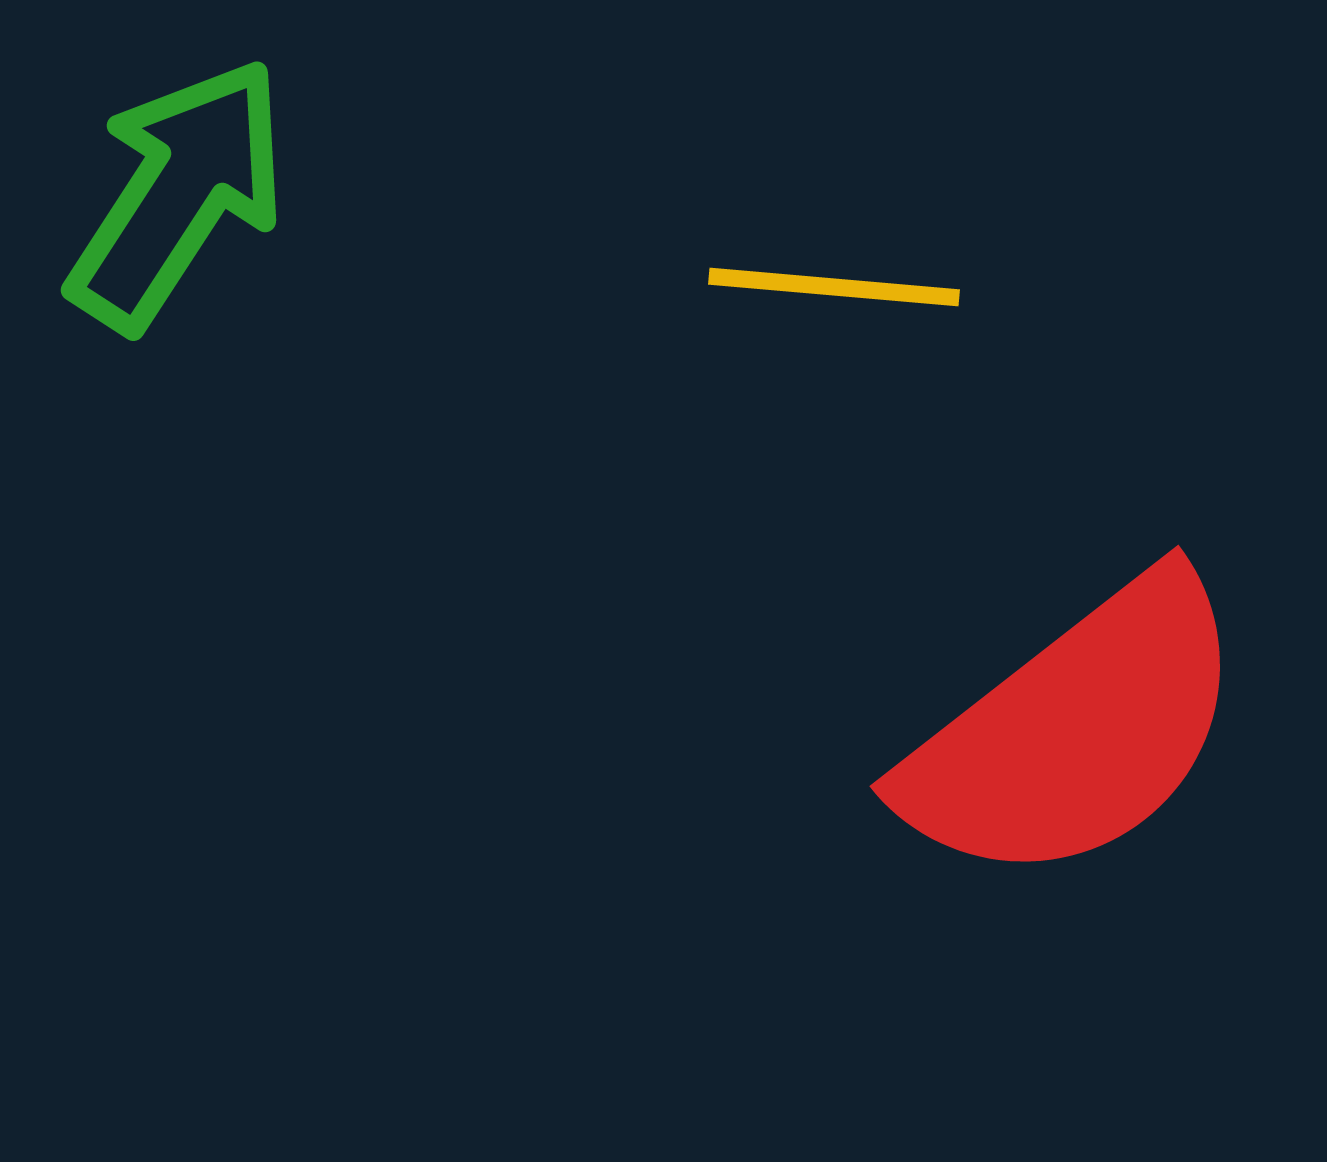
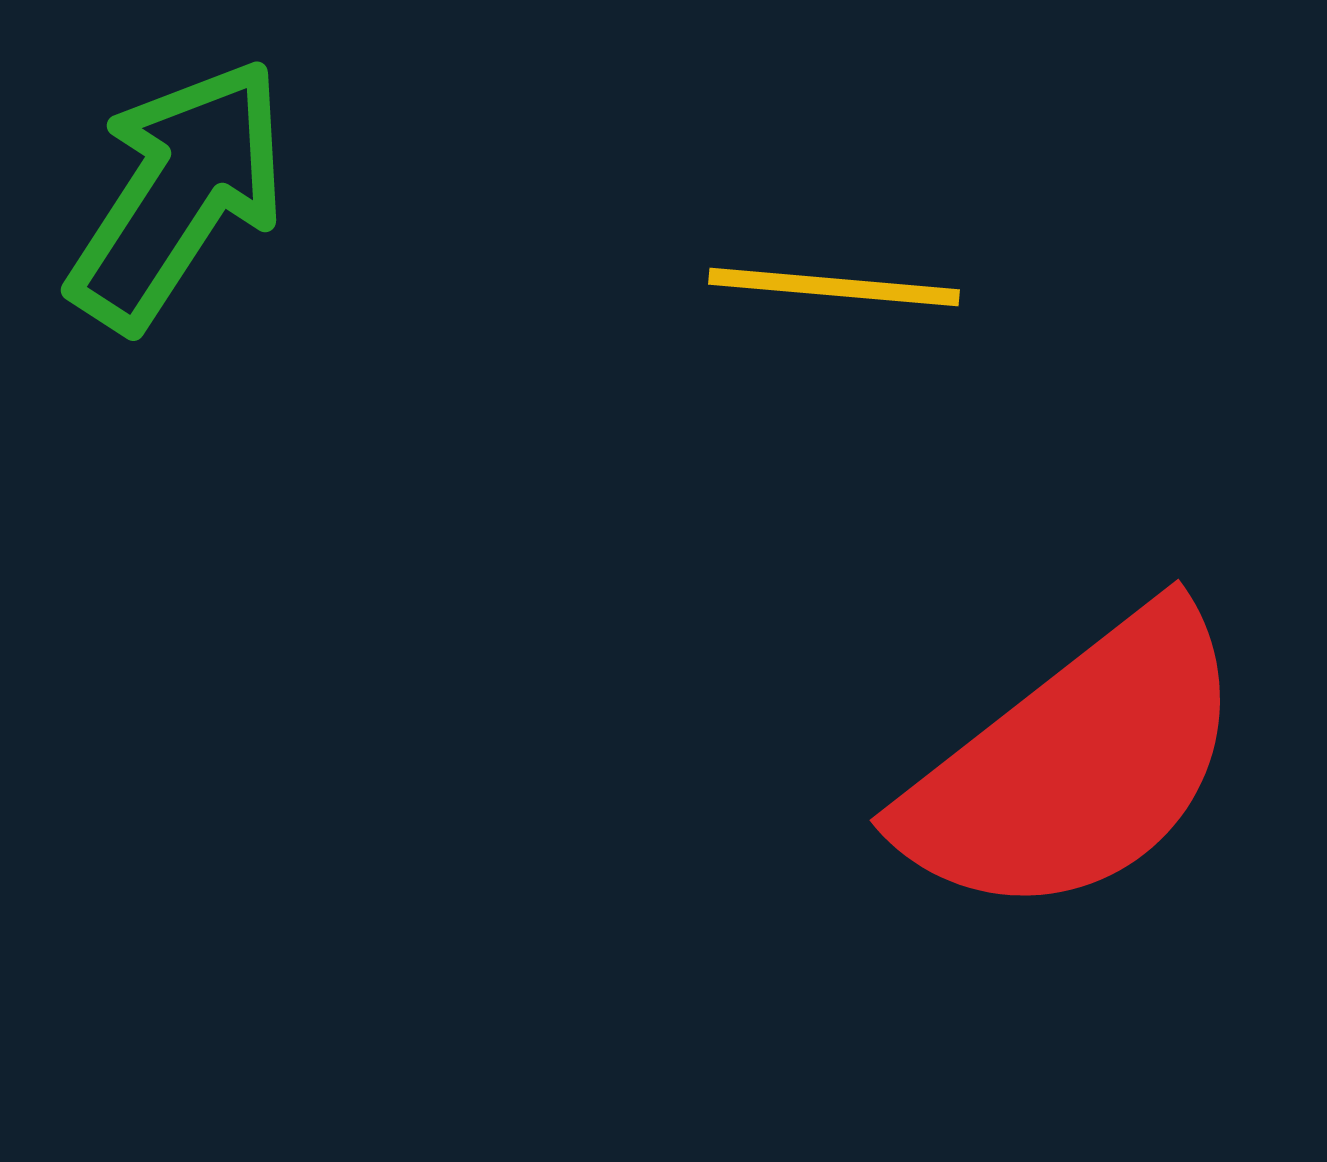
red semicircle: moved 34 px down
